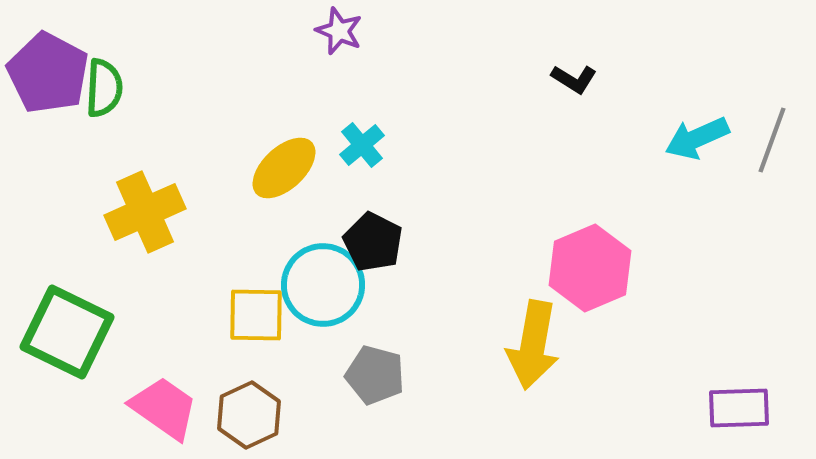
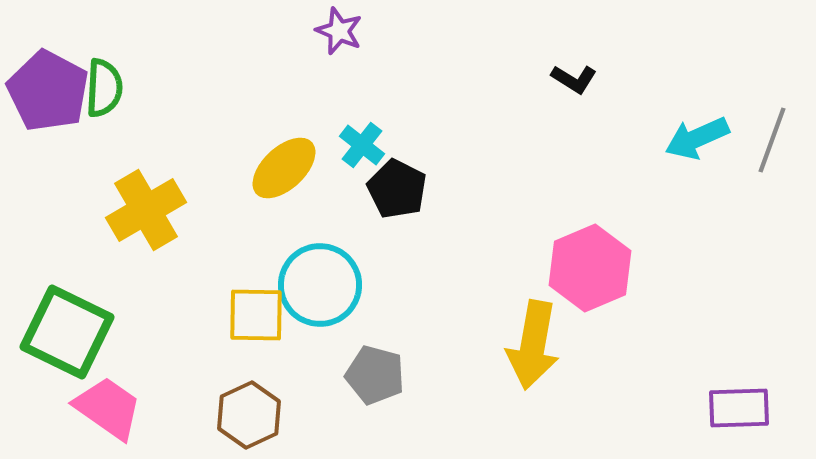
purple pentagon: moved 18 px down
cyan cross: rotated 12 degrees counterclockwise
yellow cross: moved 1 px right, 2 px up; rotated 6 degrees counterclockwise
black pentagon: moved 24 px right, 53 px up
cyan circle: moved 3 px left
pink trapezoid: moved 56 px left
